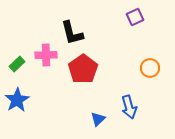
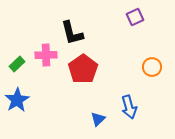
orange circle: moved 2 px right, 1 px up
